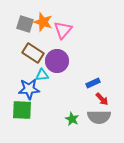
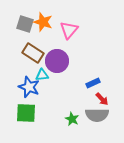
pink triangle: moved 6 px right
blue star: moved 2 px up; rotated 25 degrees clockwise
green square: moved 4 px right, 3 px down
gray semicircle: moved 2 px left, 2 px up
